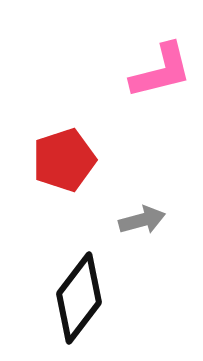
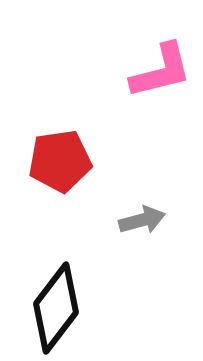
red pentagon: moved 4 px left, 1 px down; rotated 10 degrees clockwise
black diamond: moved 23 px left, 10 px down
